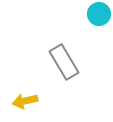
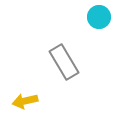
cyan circle: moved 3 px down
